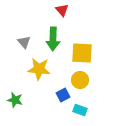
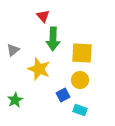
red triangle: moved 19 px left, 6 px down
gray triangle: moved 11 px left, 8 px down; rotated 32 degrees clockwise
yellow star: rotated 15 degrees clockwise
green star: rotated 28 degrees clockwise
